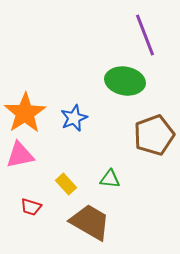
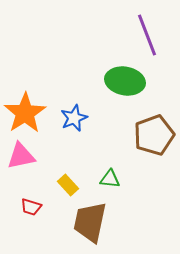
purple line: moved 2 px right
pink triangle: moved 1 px right, 1 px down
yellow rectangle: moved 2 px right, 1 px down
brown trapezoid: rotated 108 degrees counterclockwise
